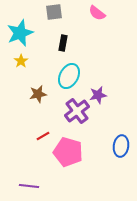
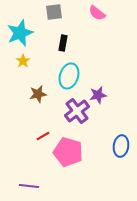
yellow star: moved 2 px right
cyan ellipse: rotated 10 degrees counterclockwise
